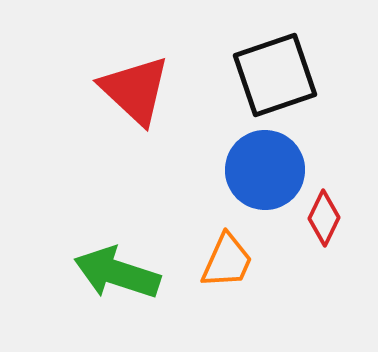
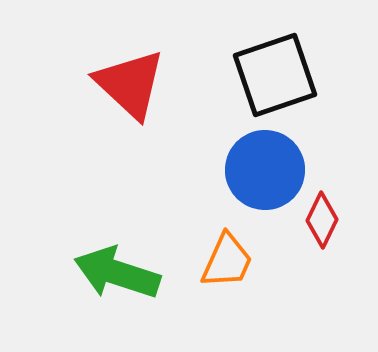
red triangle: moved 5 px left, 6 px up
red diamond: moved 2 px left, 2 px down
